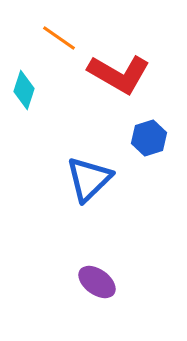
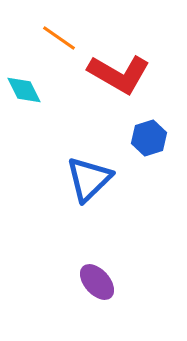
cyan diamond: rotated 45 degrees counterclockwise
purple ellipse: rotated 12 degrees clockwise
